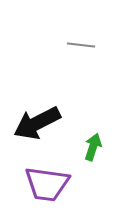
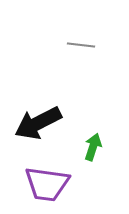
black arrow: moved 1 px right
